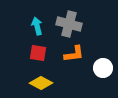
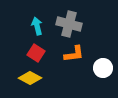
red square: moved 2 px left; rotated 24 degrees clockwise
yellow diamond: moved 11 px left, 5 px up
